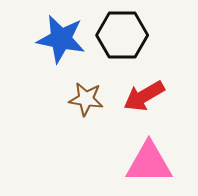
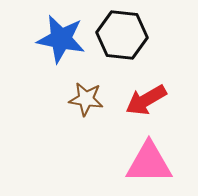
black hexagon: rotated 6 degrees clockwise
red arrow: moved 2 px right, 4 px down
